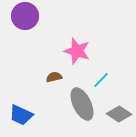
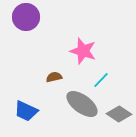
purple circle: moved 1 px right, 1 px down
pink star: moved 6 px right
gray ellipse: rotated 28 degrees counterclockwise
blue trapezoid: moved 5 px right, 4 px up
